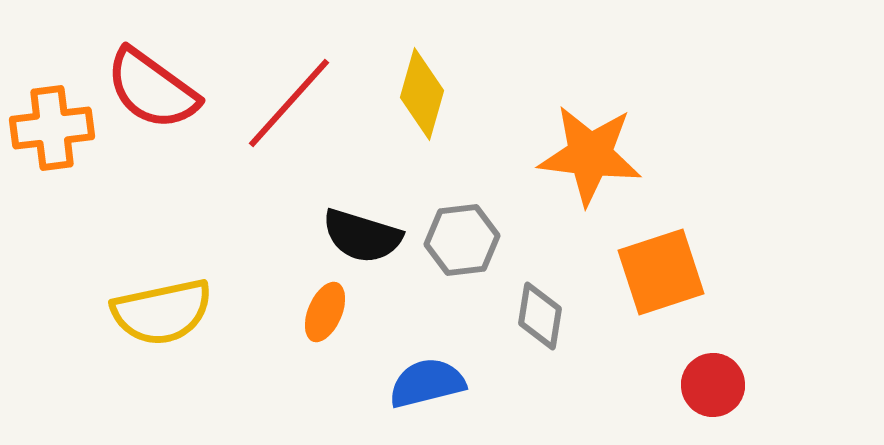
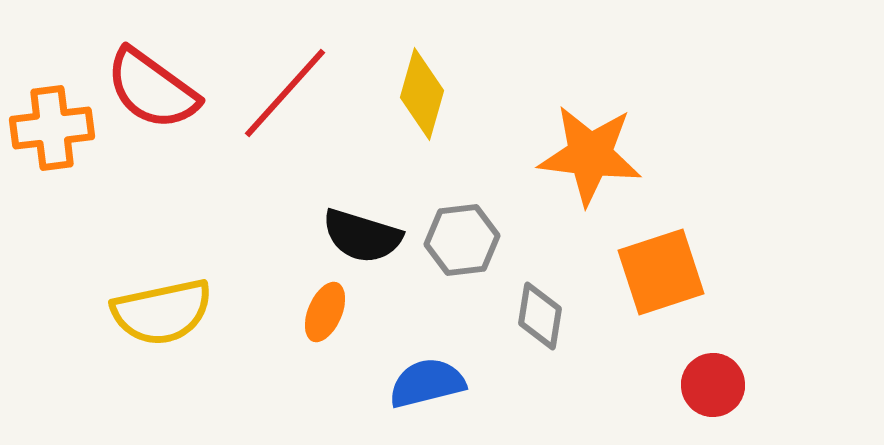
red line: moved 4 px left, 10 px up
